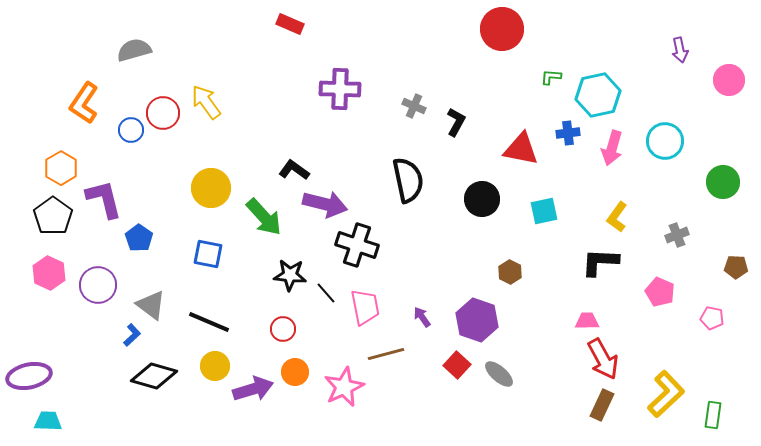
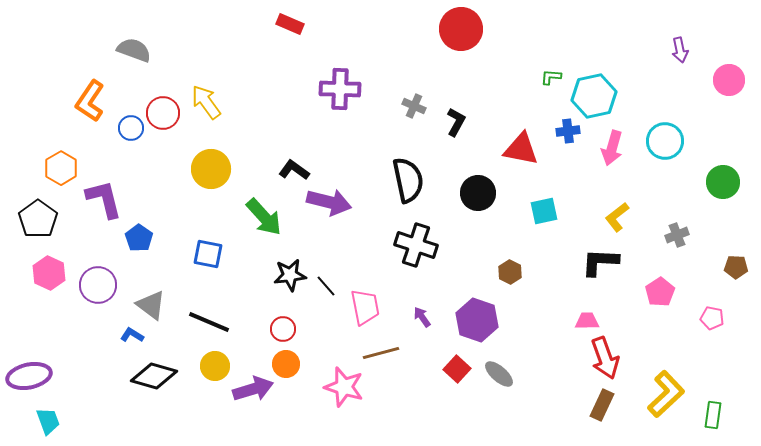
red circle at (502, 29): moved 41 px left
gray semicircle at (134, 50): rotated 36 degrees clockwise
cyan hexagon at (598, 95): moved 4 px left, 1 px down
orange L-shape at (84, 103): moved 6 px right, 2 px up
blue circle at (131, 130): moved 2 px up
blue cross at (568, 133): moved 2 px up
yellow circle at (211, 188): moved 19 px up
black circle at (482, 199): moved 4 px left, 6 px up
purple arrow at (325, 204): moved 4 px right, 2 px up
black pentagon at (53, 216): moved 15 px left, 3 px down
yellow L-shape at (617, 217): rotated 16 degrees clockwise
black cross at (357, 245): moved 59 px right
black star at (290, 275): rotated 12 degrees counterclockwise
pink pentagon at (660, 292): rotated 16 degrees clockwise
black line at (326, 293): moved 7 px up
blue L-shape at (132, 335): rotated 105 degrees counterclockwise
brown line at (386, 354): moved 5 px left, 1 px up
red arrow at (603, 359): moved 2 px right, 1 px up; rotated 9 degrees clockwise
red square at (457, 365): moved 4 px down
orange circle at (295, 372): moved 9 px left, 8 px up
pink star at (344, 387): rotated 30 degrees counterclockwise
cyan trapezoid at (48, 421): rotated 68 degrees clockwise
